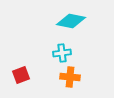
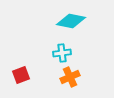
orange cross: rotated 30 degrees counterclockwise
